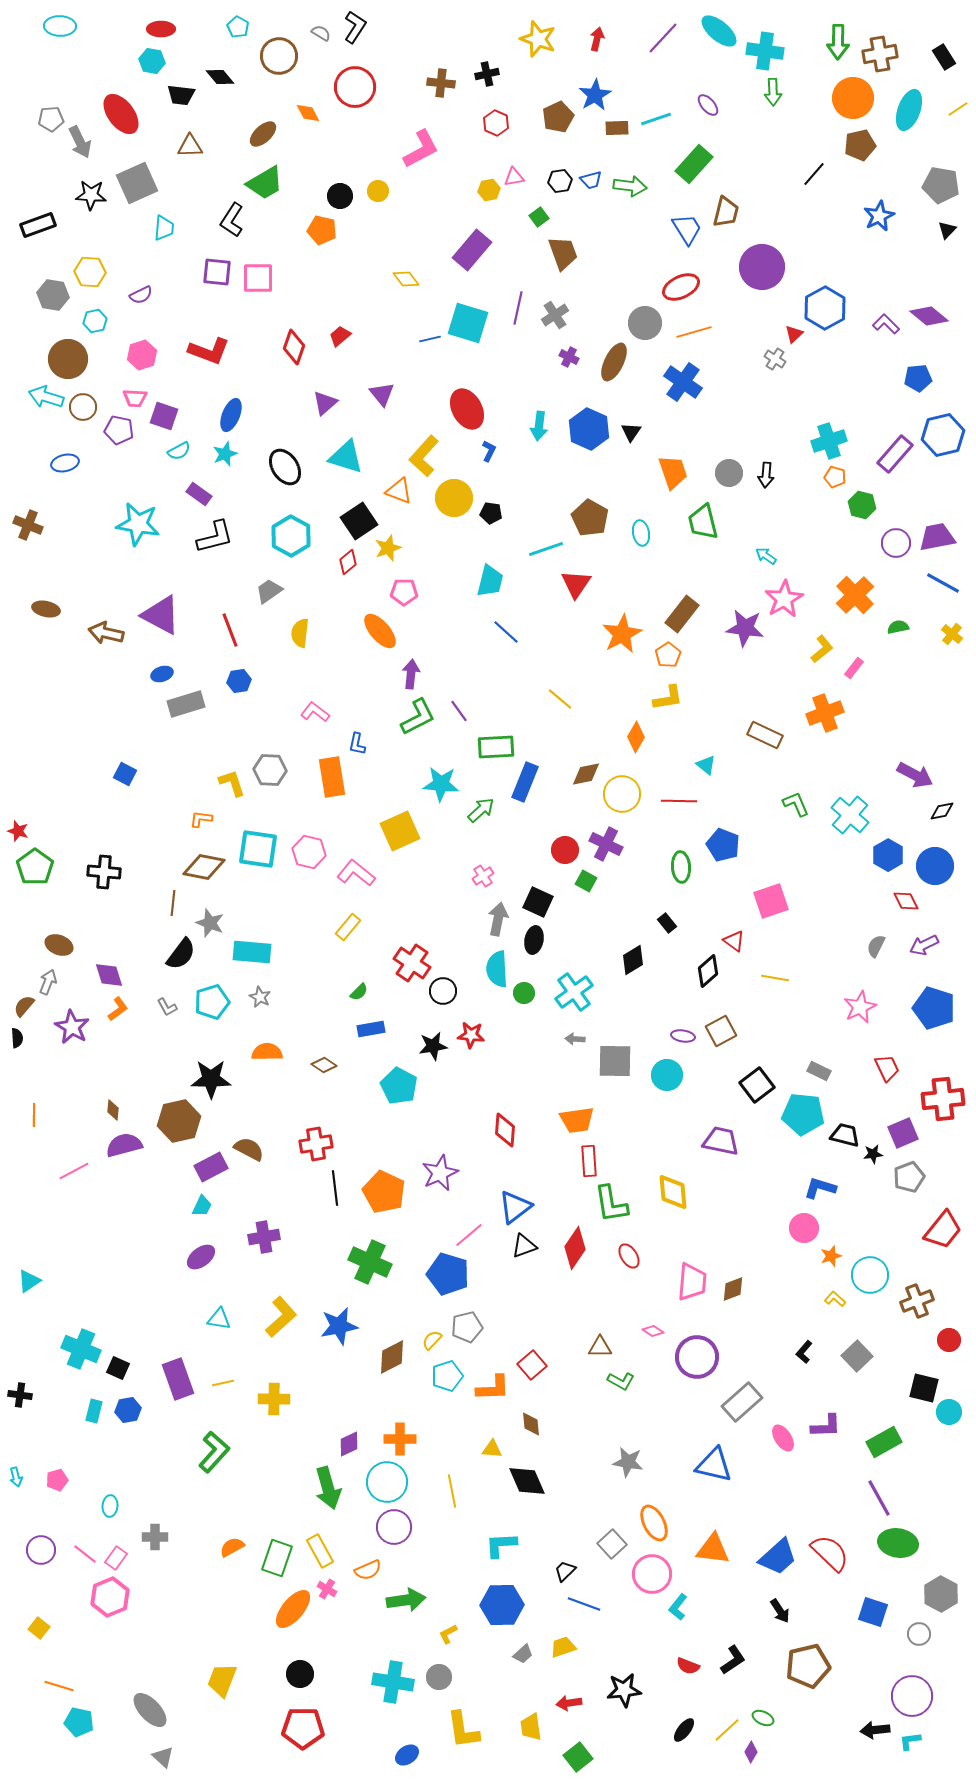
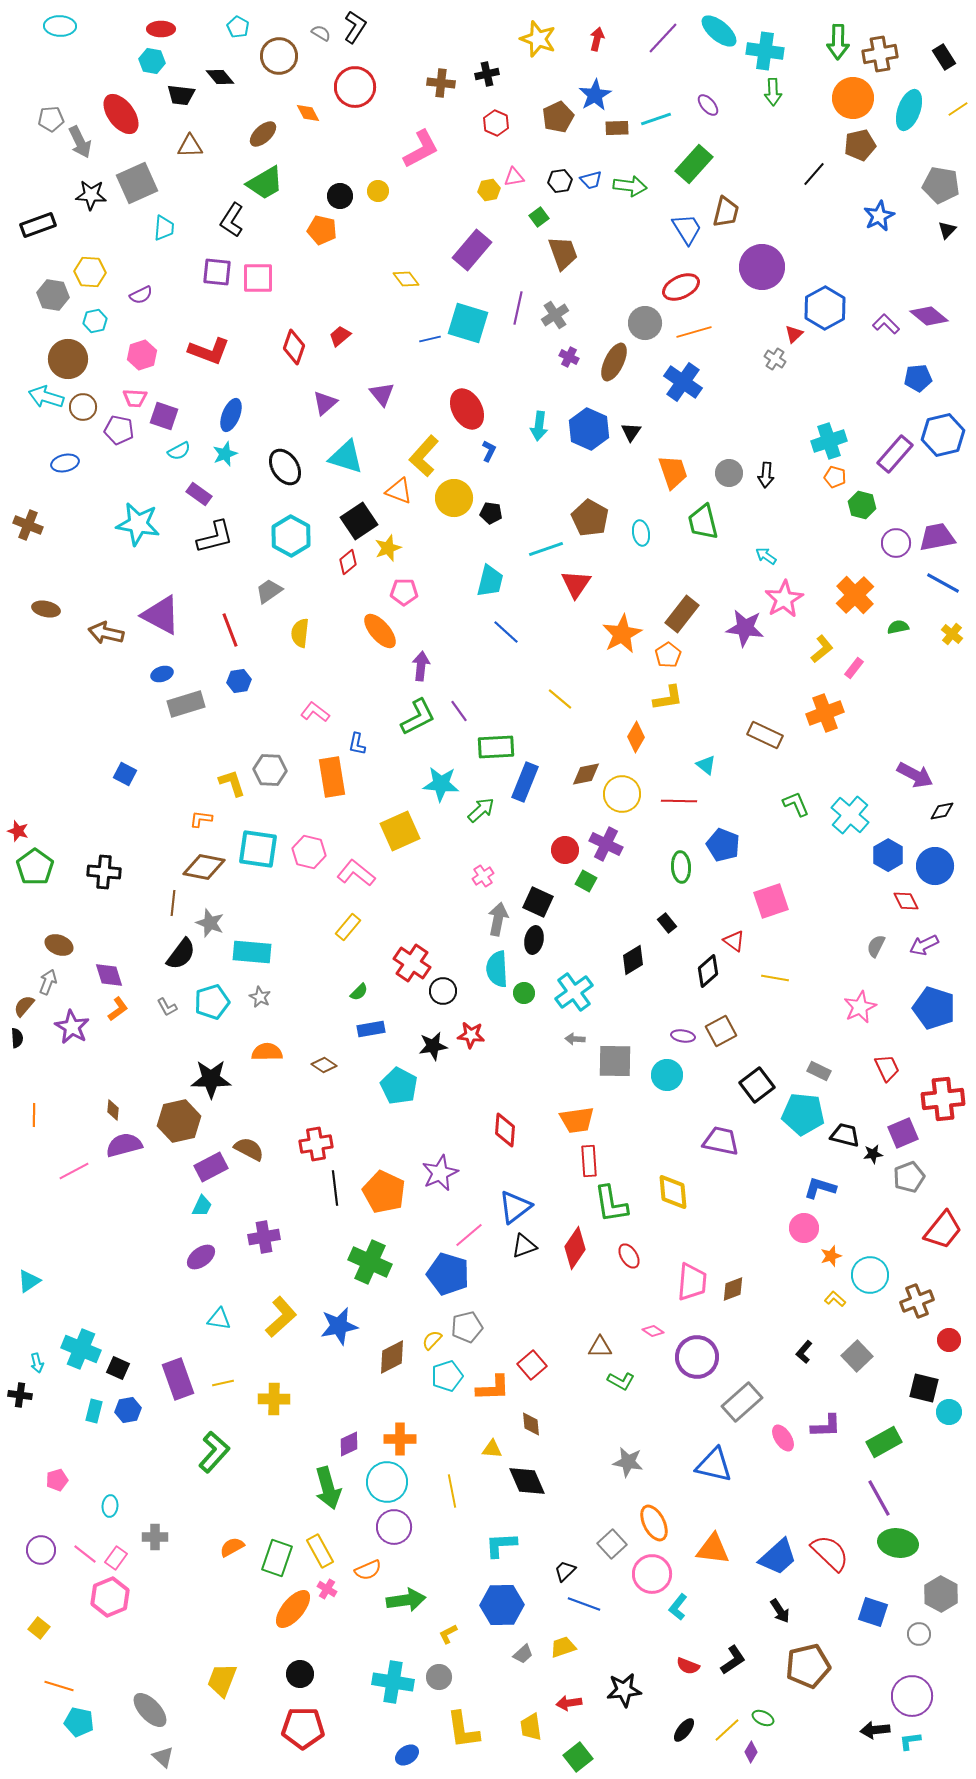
purple arrow at (411, 674): moved 10 px right, 8 px up
cyan arrow at (16, 1477): moved 21 px right, 114 px up
